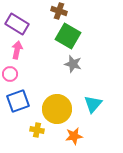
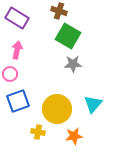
purple rectangle: moved 6 px up
gray star: rotated 18 degrees counterclockwise
yellow cross: moved 1 px right, 2 px down
